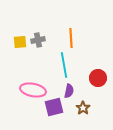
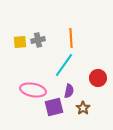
cyan line: rotated 45 degrees clockwise
